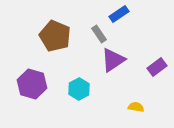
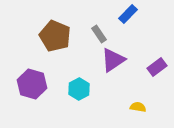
blue rectangle: moved 9 px right; rotated 12 degrees counterclockwise
yellow semicircle: moved 2 px right
